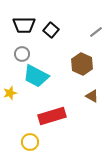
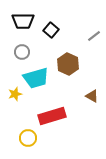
black trapezoid: moved 1 px left, 4 px up
gray line: moved 2 px left, 4 px down
gray circle: moved 2 px up
brown hexagon: moved 14 px left
cyan trapezoid: moved 2 px down; rotated 44 degrees counterclockwise
yellow star: moved 5 px right, 1 px down
yellow circle: moved 2 px left, 4 px up
